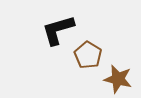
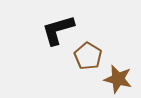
brown pentagon: moved 1 px down
